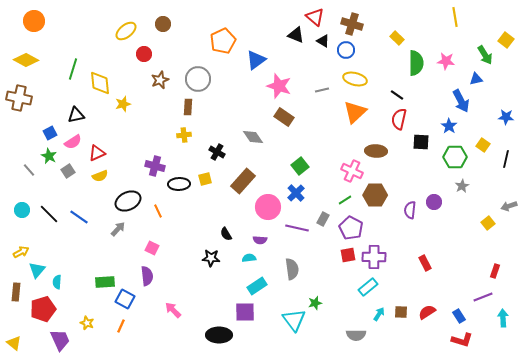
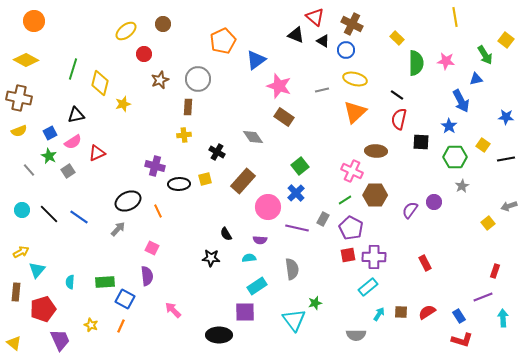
brown cross at (352, 24): rotated 10 degrees clockwise
yellow diamond at (100, 83): rotated 20 degrees clockwise
black line at (506, 159): rotated 66 degrees clockwise
yellow semicircle at (100, 176): moved 81 px left, 45 px up
purple semicircle at (410, 210): rotated 30 degrees clockwise
cyan semicircle at (57, 282): moved 13 px right
yellow star at (87, 323): moved 4 px right, 2 px down
